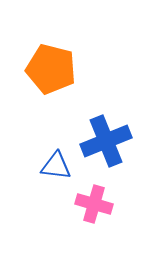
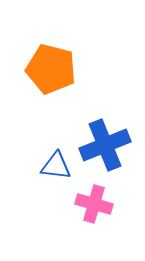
blue cross: moved 1 px left, 4 px down
